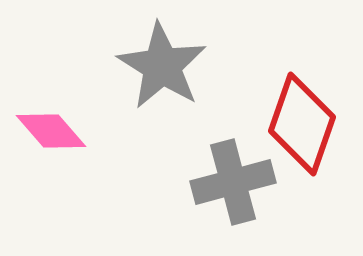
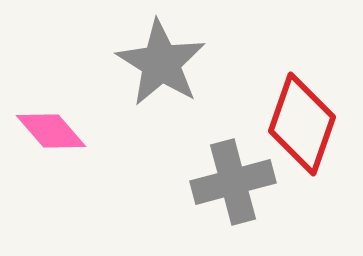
gray star: moved 1 px left, 3 px up
